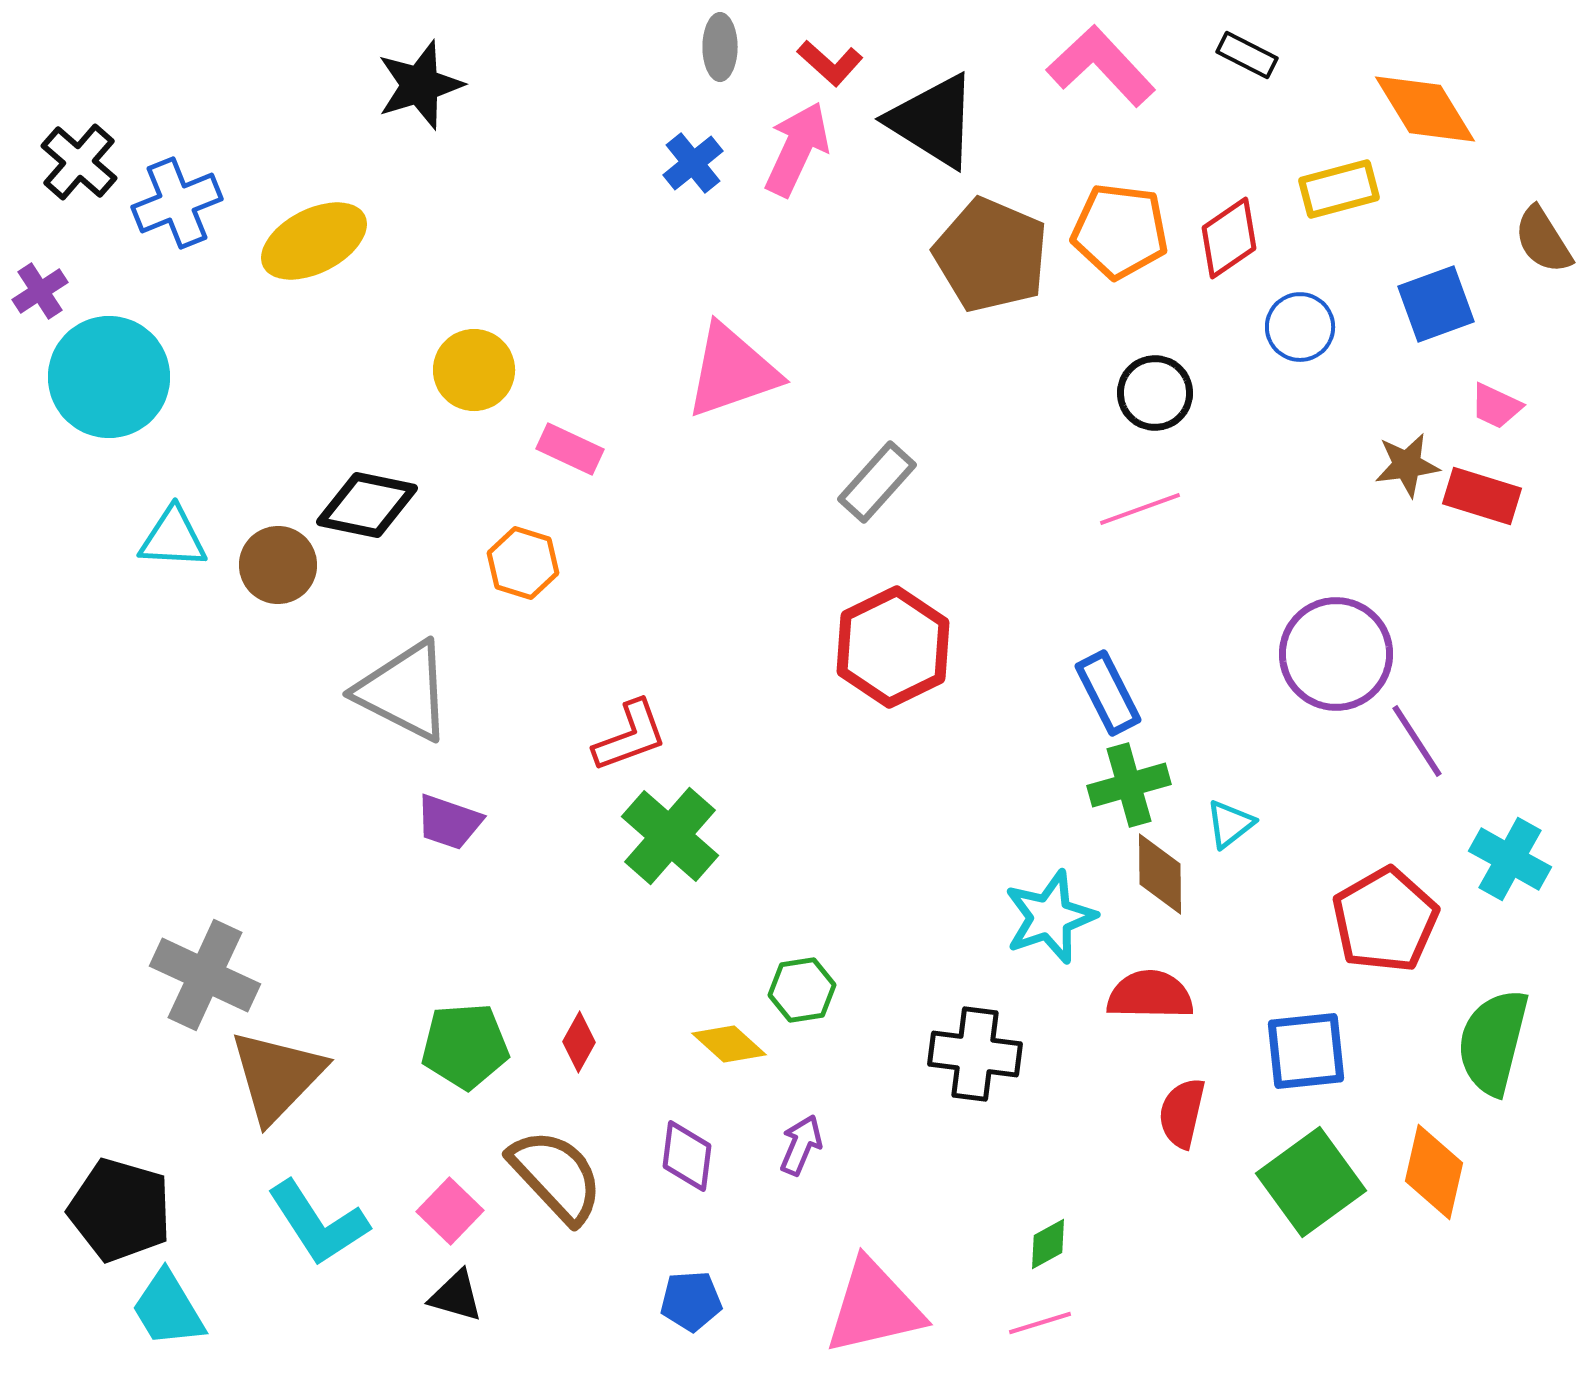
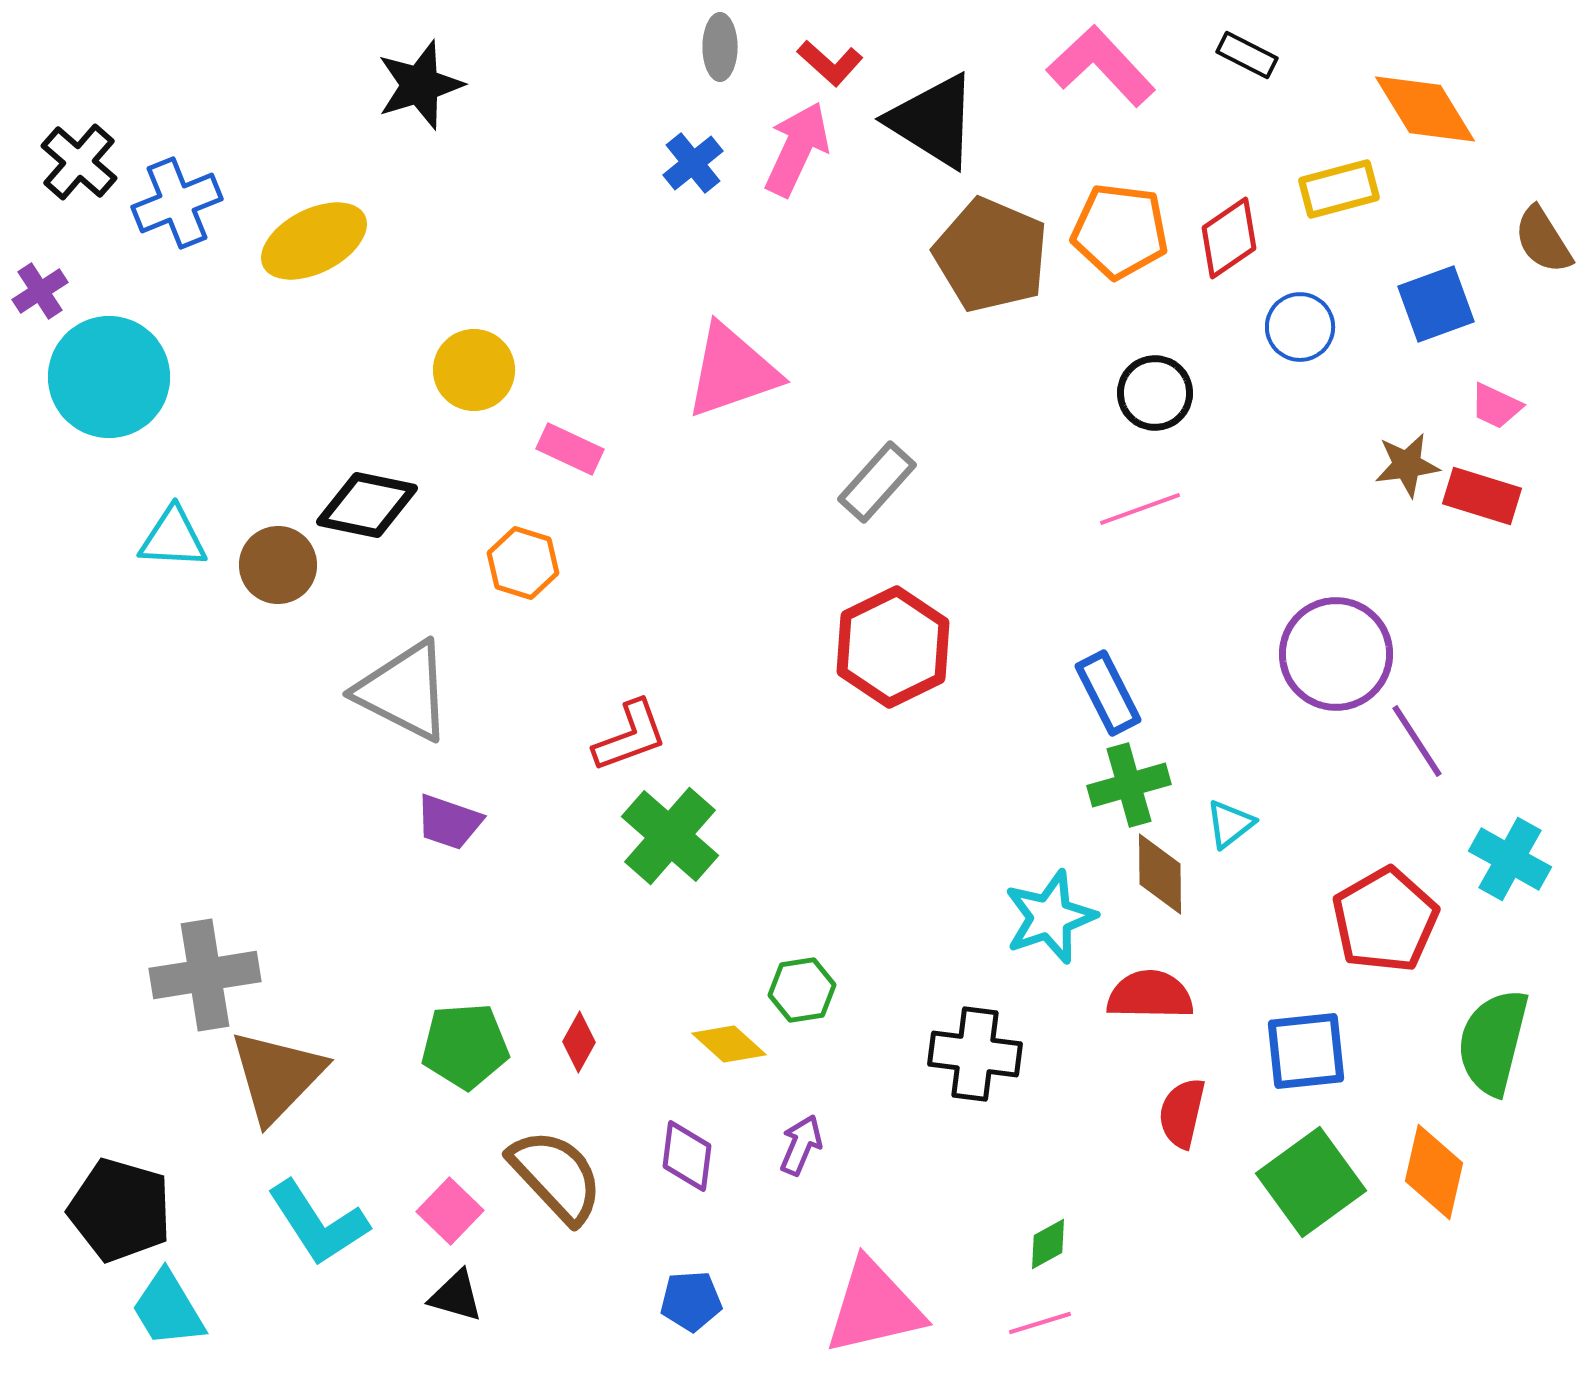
gray cross at (205, 975): rotated 34 degrees counterclockwise
